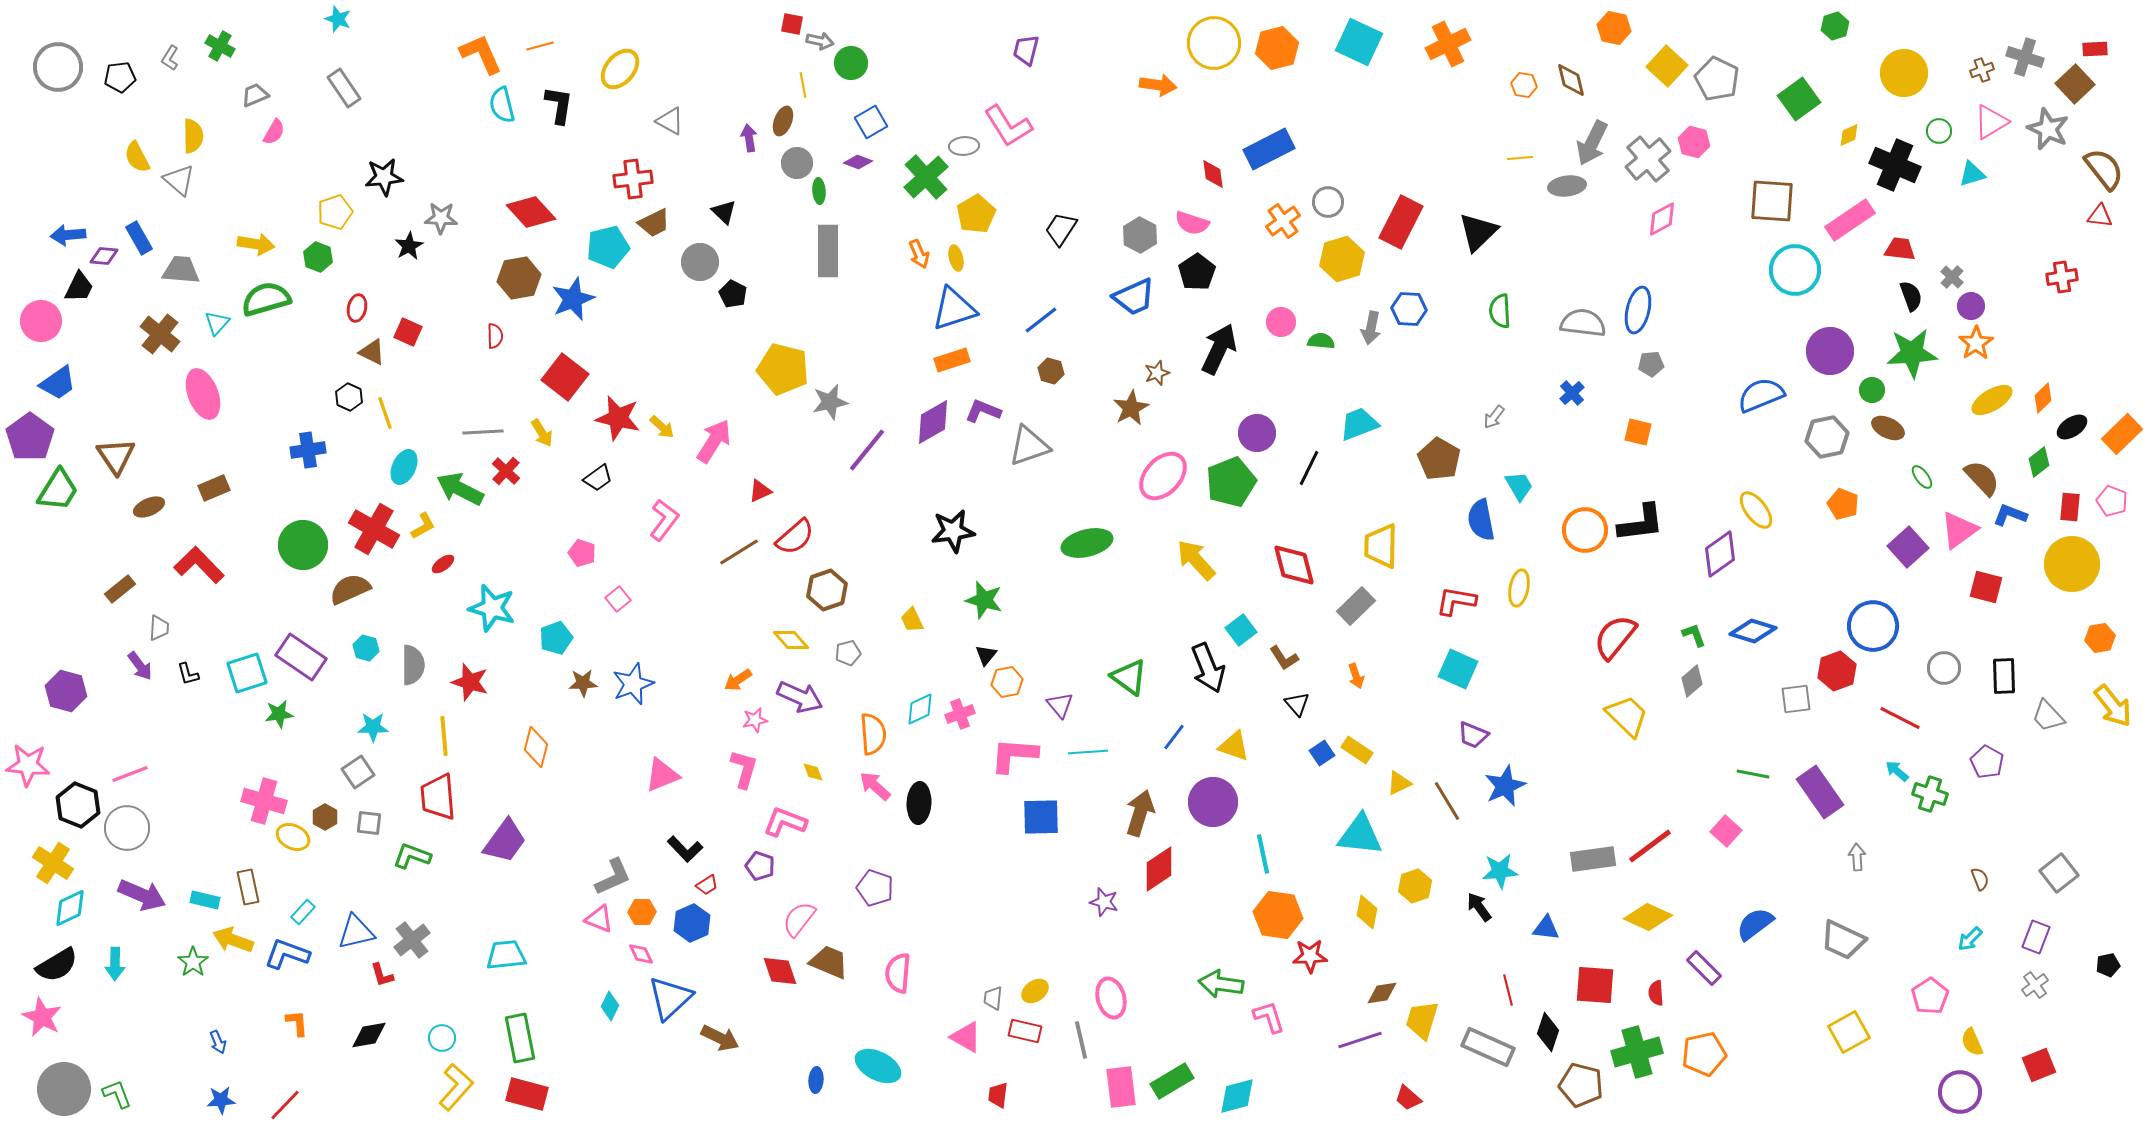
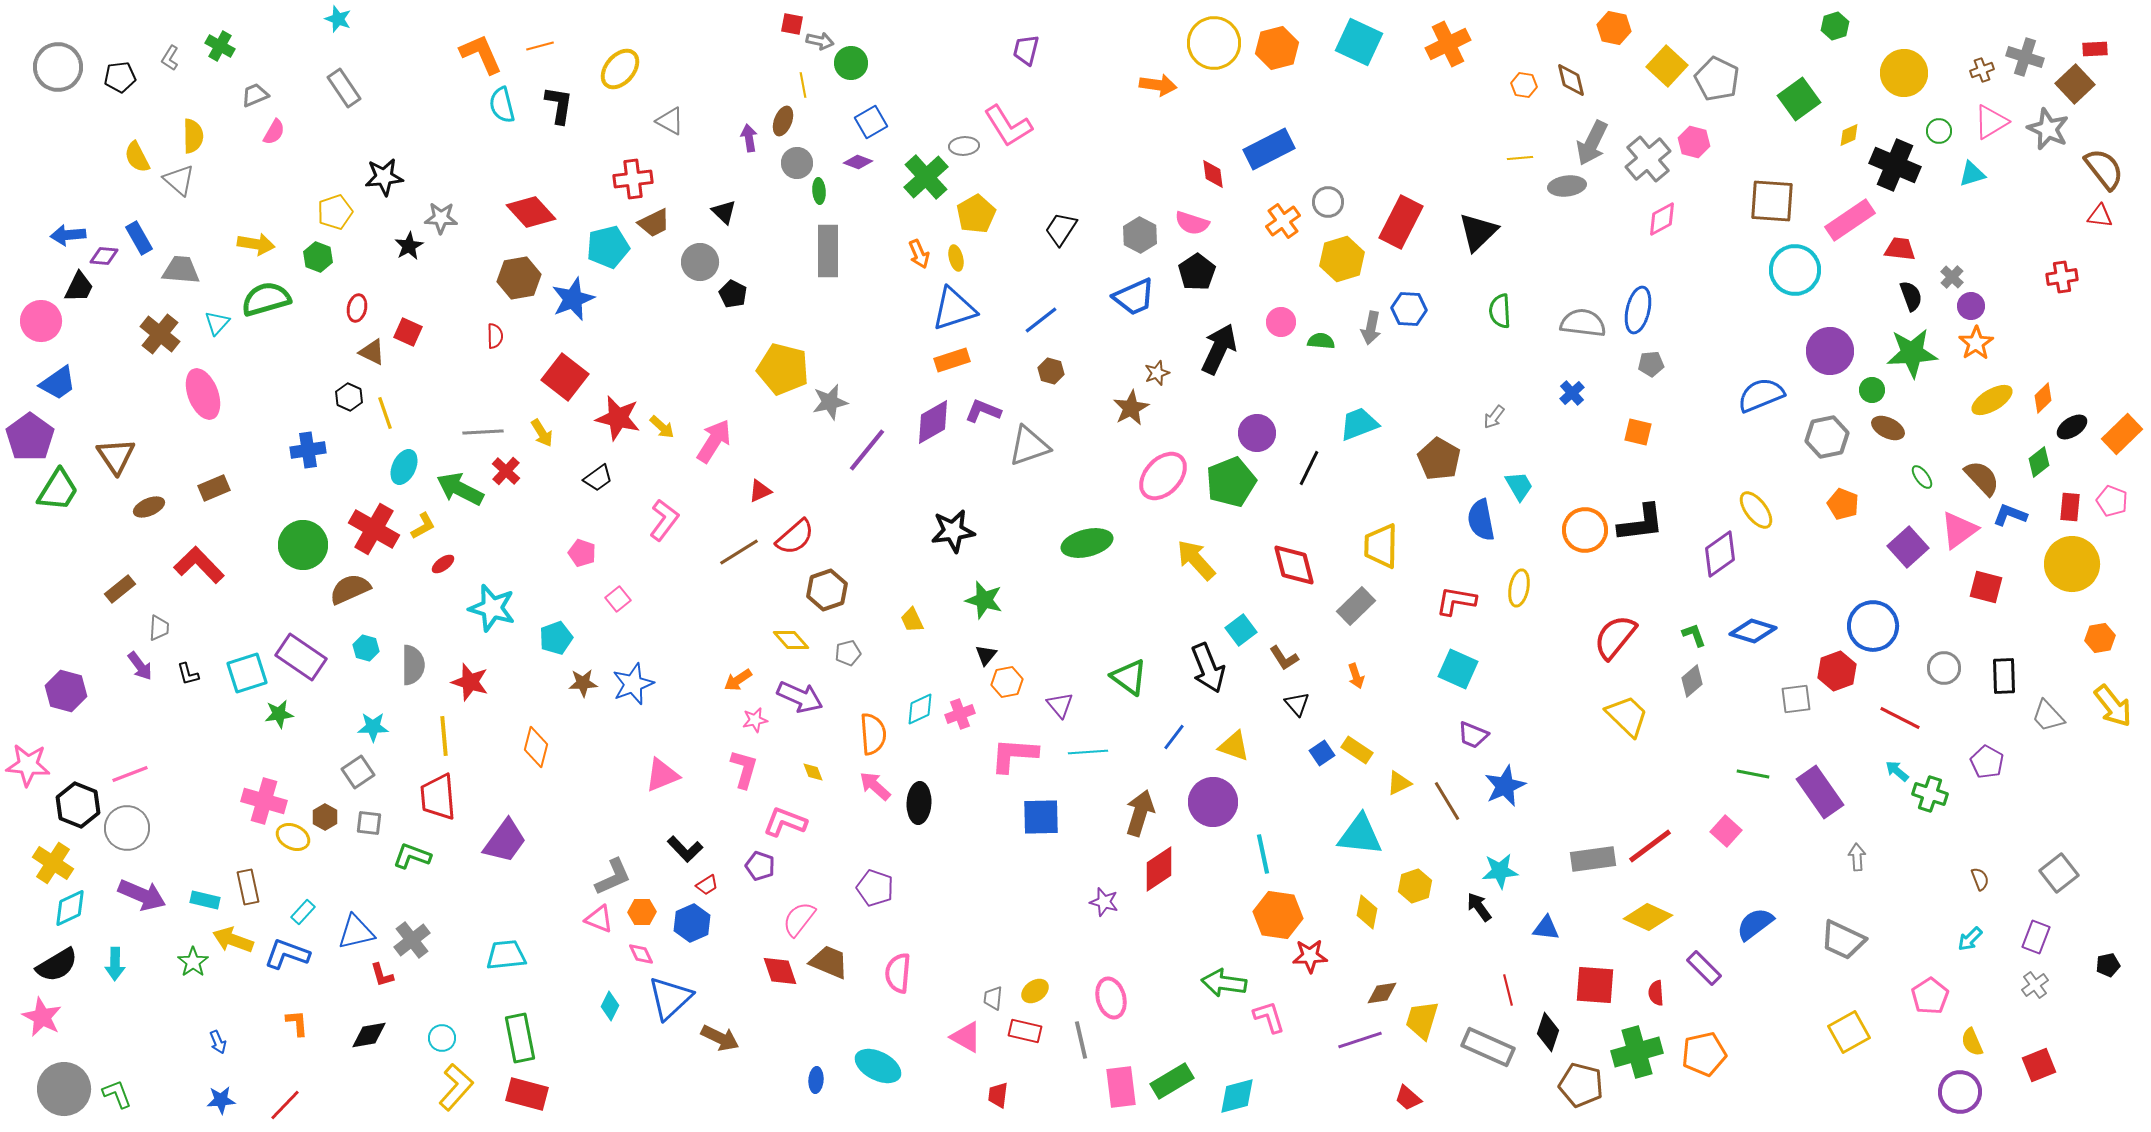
green arrow at (1221, 984): moved 3 px right, 1 px up
